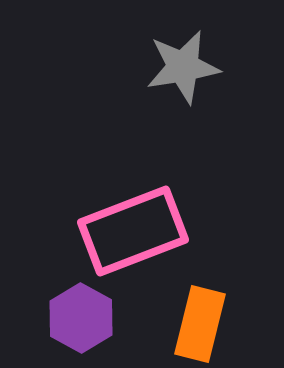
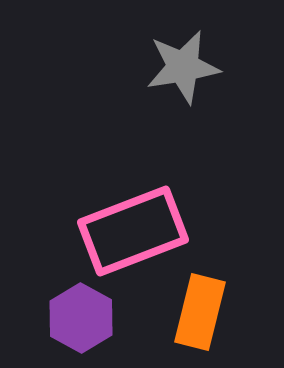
orange rectangle: moved 12 px up
